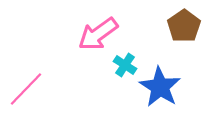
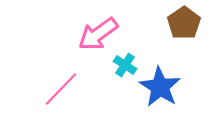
brown pentagon: moved 3 px up
pink line: moved 35 px right
